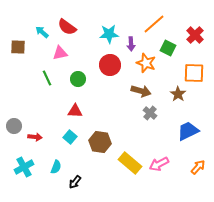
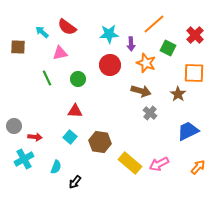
cyan cross: moved 8 px up
